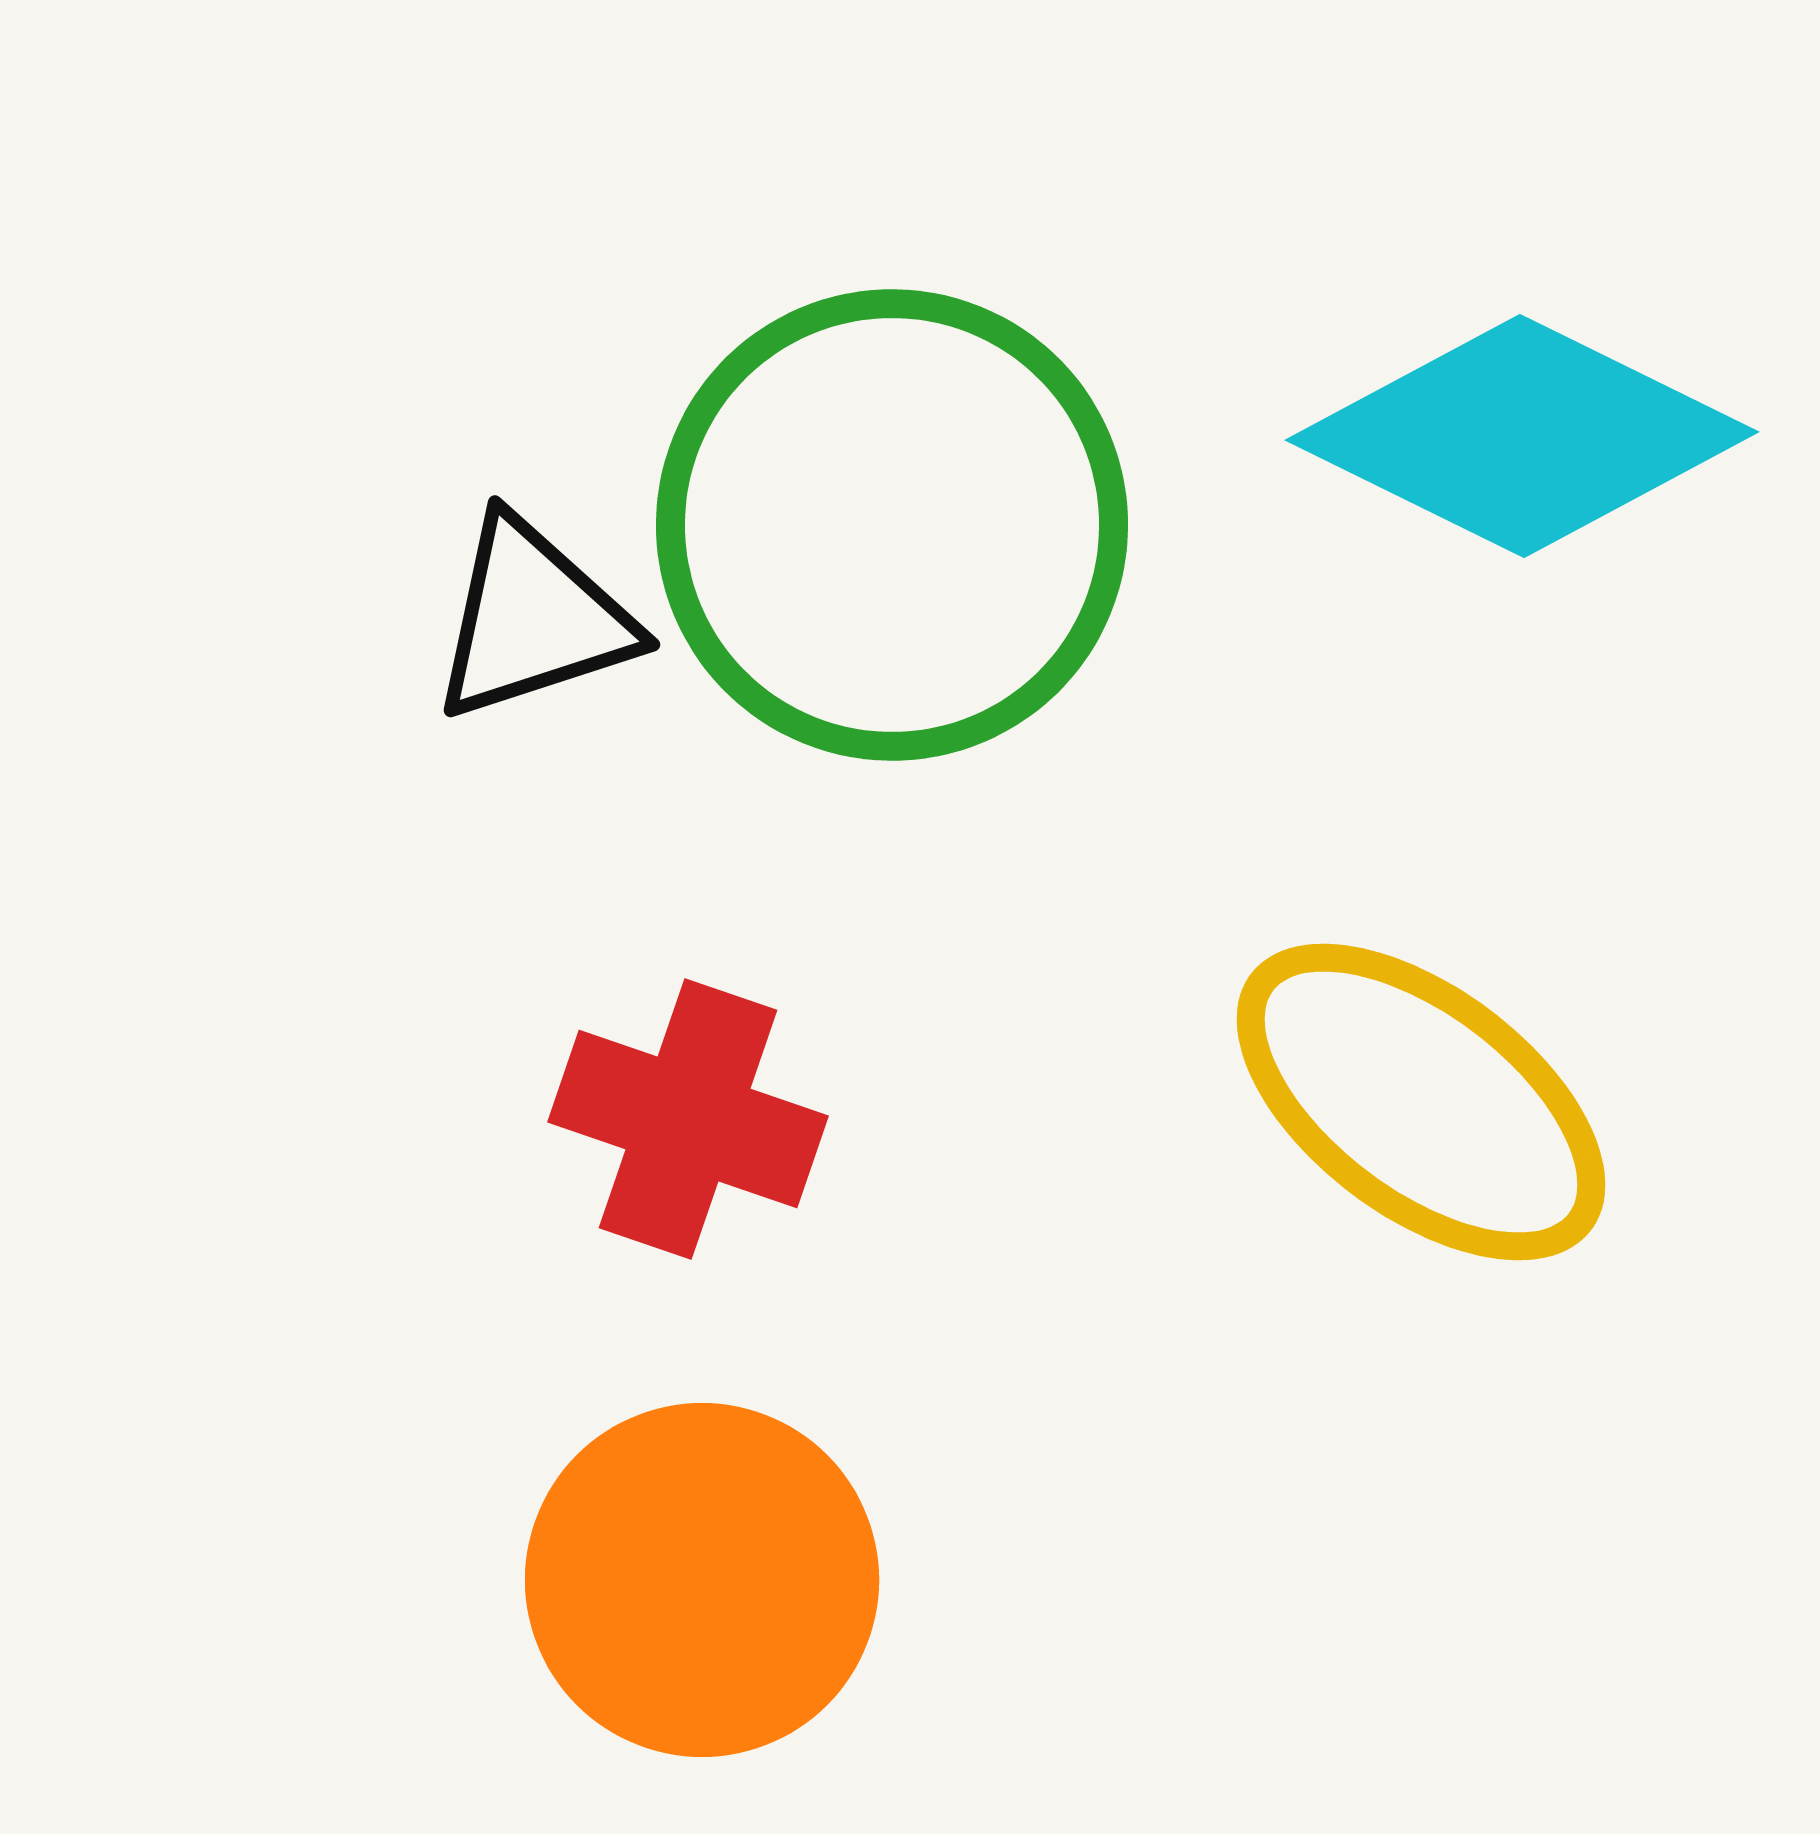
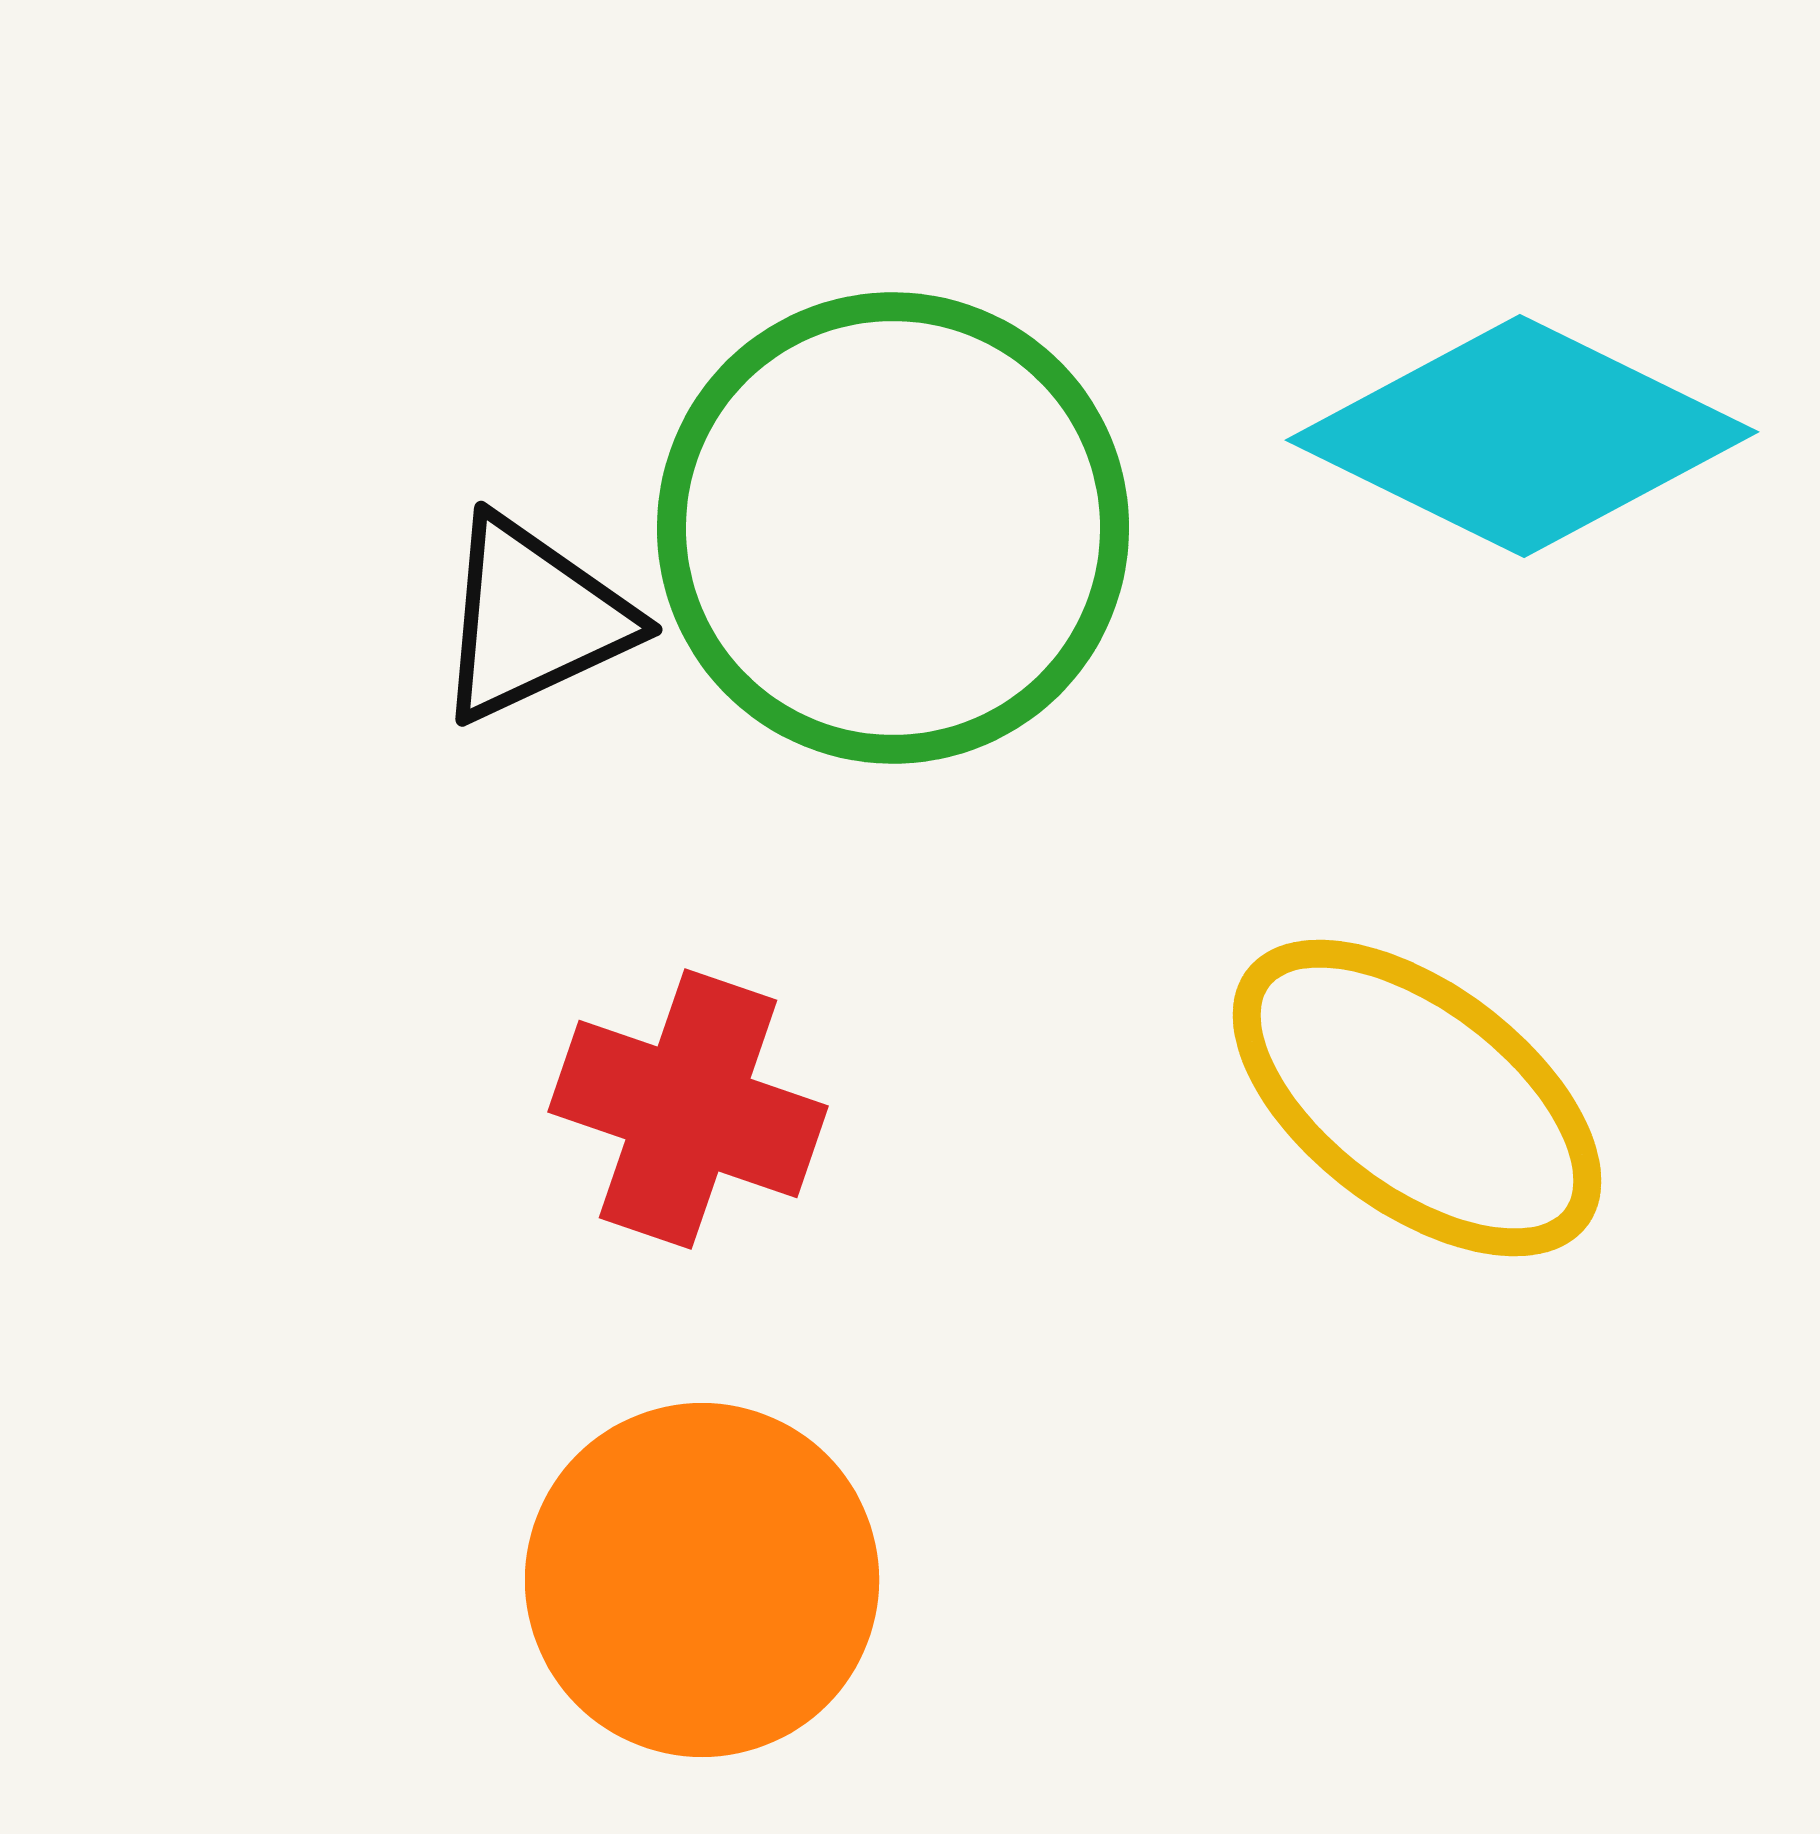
green circle: moved 1 px right, 3 px down
black triangle: rotated 7 degrees counterclockwise
yellow ellipse: moved 4 px left, 4 px up
red cross: moved 10 px up
